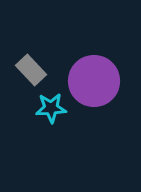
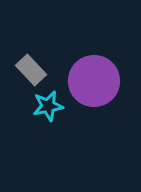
cyan star: moved 3 px left, 2 px up; rotated 8 degrees counterclockwise
